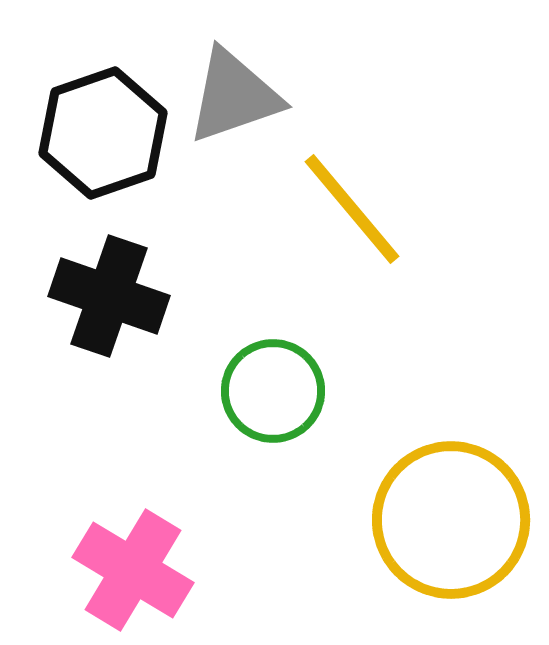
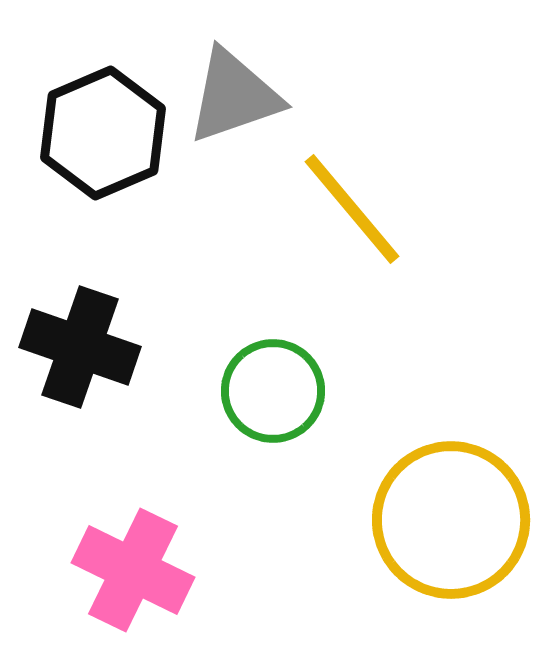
black hexagon: rotated 4 degrees counterclockwise
black cross: moved 29 px left, 51 px down
pink cross: rotated 5 degrees counterclockwise
